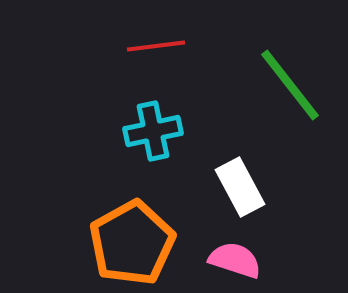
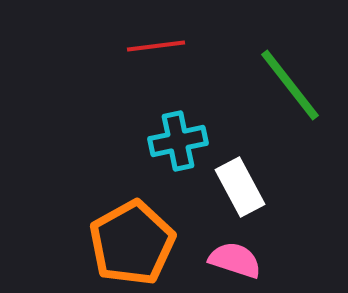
cyan cross: moved 25 px right, 10 px down
